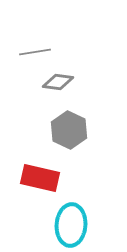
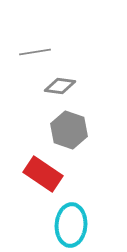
gray diamond: moved 2 px right, 4 px down
gray hexagon: rotated 6 degrees counterclockwise
red rectangle: moved 3 px right, 4 px up; rotated 21 degrees clockwise
